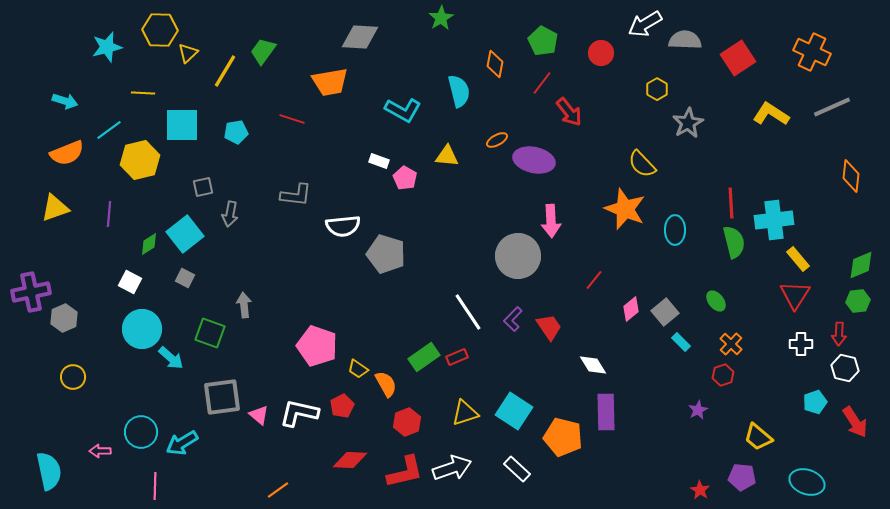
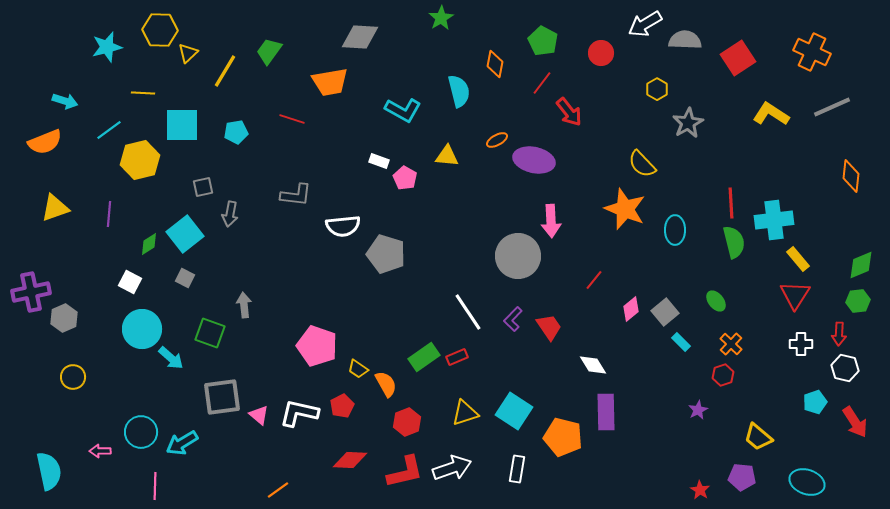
green trapezoid at (263, 51): moved 6 px right
orange semicircle at (67, 153): moved 22 px left, 11 px up
white rectangle at (517, 469): rotated 56 degrees clockwise
